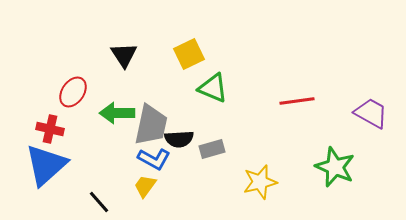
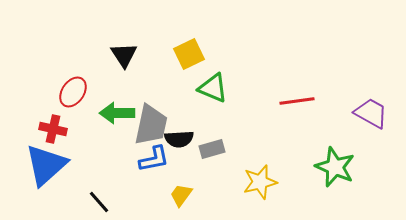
red cross: moved 3 px right
blue L-shape: rotated 40 degrees counterclockwise
yellow trapezoid: moved 36 px right, 9 px down
